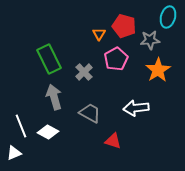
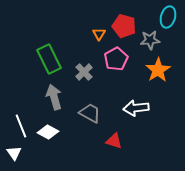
red triangle: moved 1 px right
white triangle: rotated 42 degrees counterclockwise
